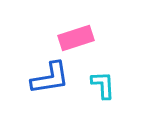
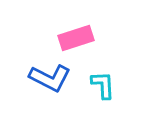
blue L-shape: rotated 36 degrees clockwise
